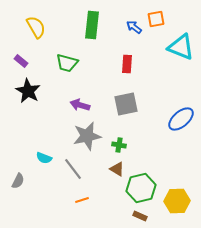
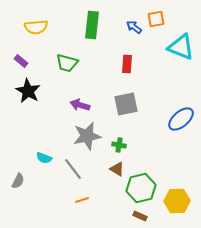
yellow semicircle: rotated 115 degrees clockwise
